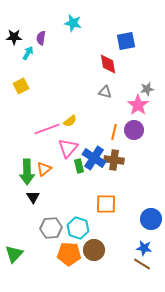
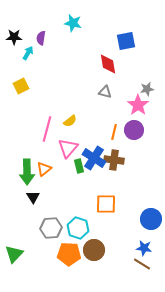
pink line: rotated 55 degrees counterclockwise
